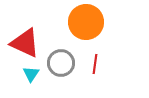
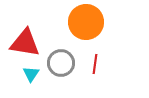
red triangle: rotated 16 degrees counterclockwise
